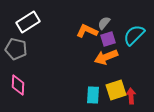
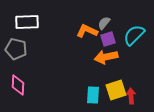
white rectangle: moved 1 px left; rotated 30 degrees clockwise
orange arrow: rotated 10 degrees clockwise
